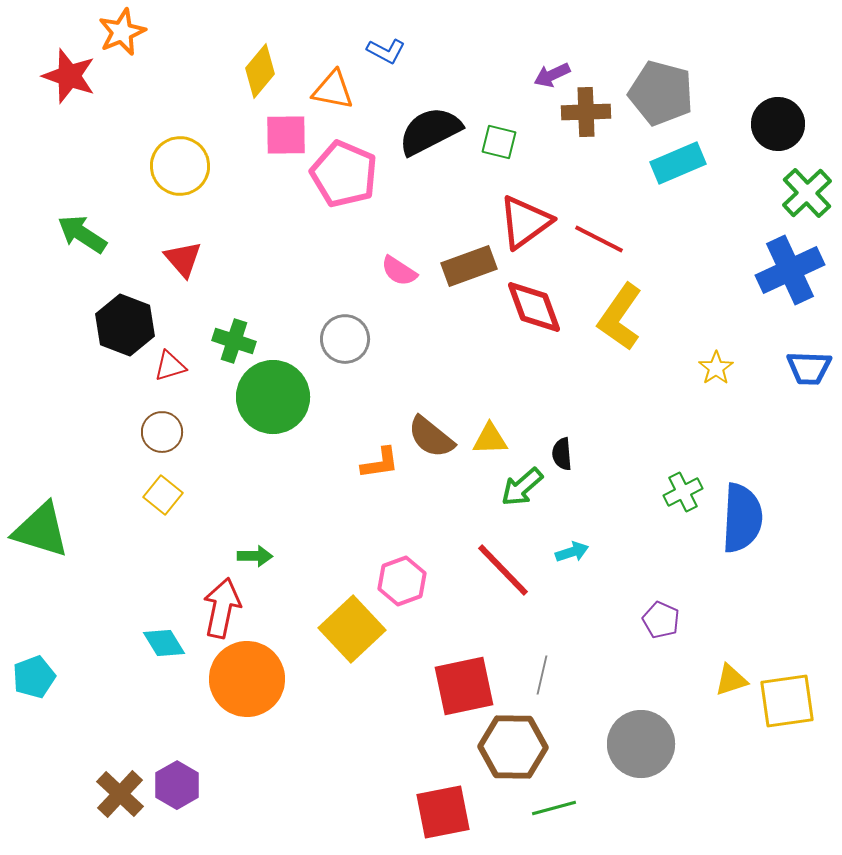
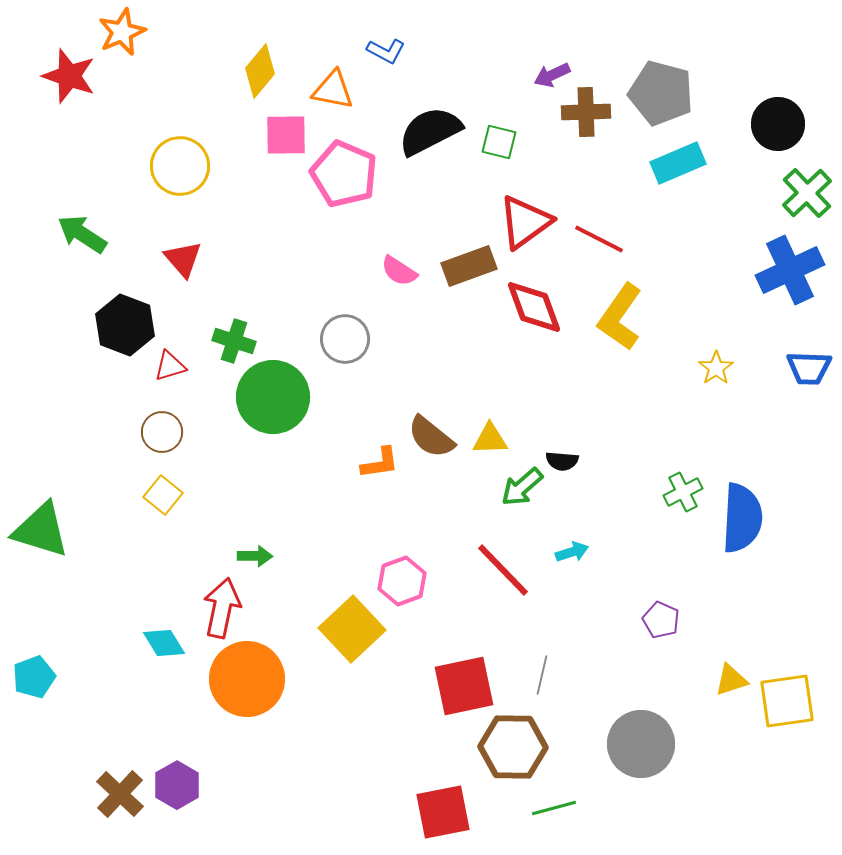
black semicircle at (562, 454): moved 7 px down; rotated 80 degrees counterclockwise
